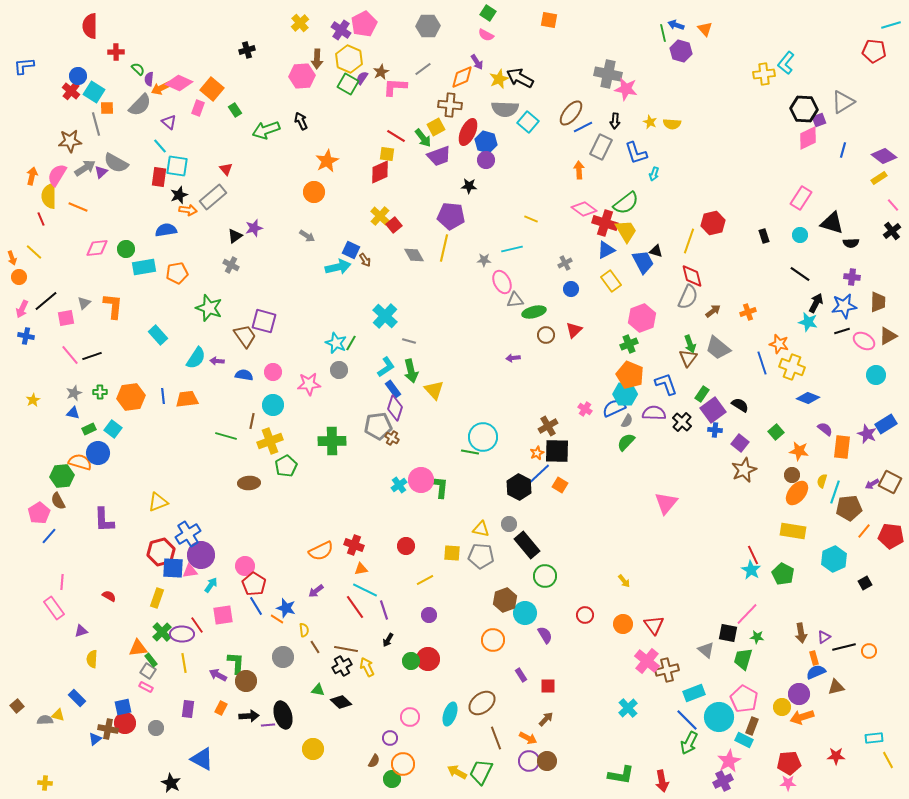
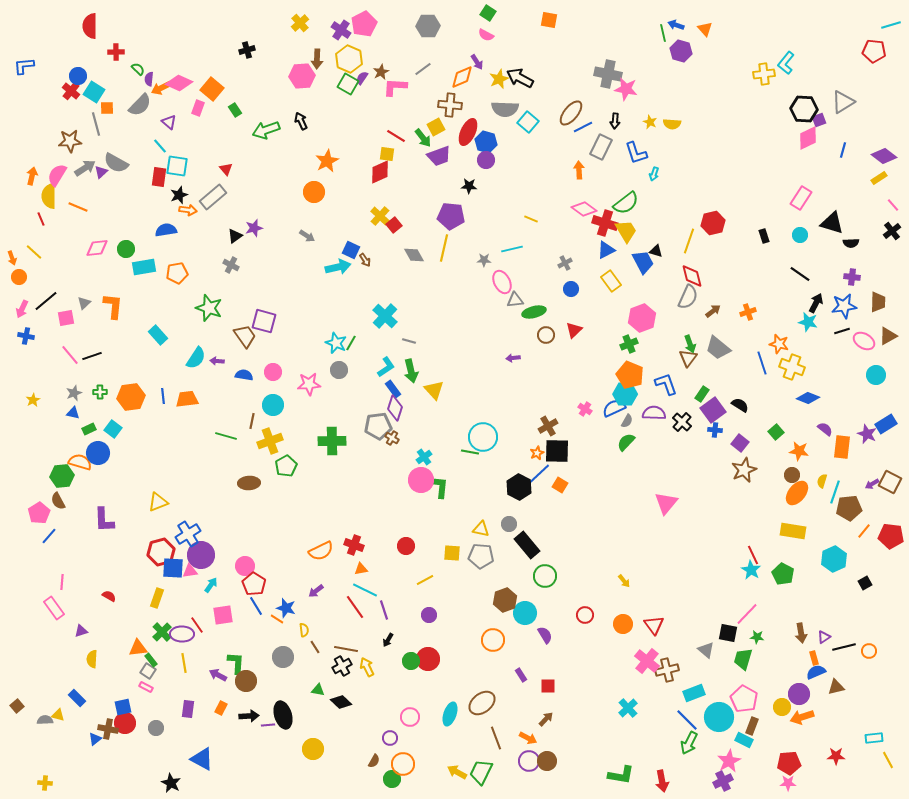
cyan cross at (399, 485): moved 25 px right, 28 px up
